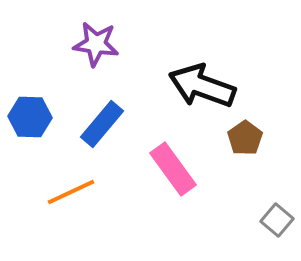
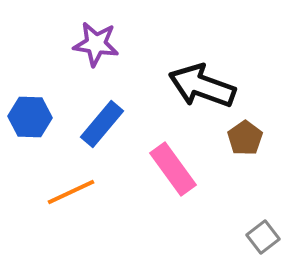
gray square: moved 14 px left, 17 px down; rotated 12 degrees clockwise
